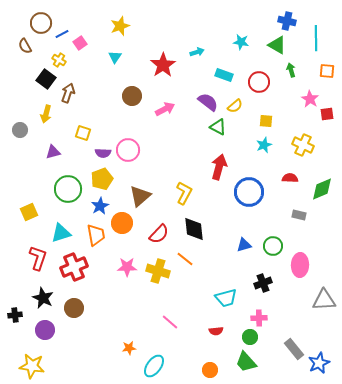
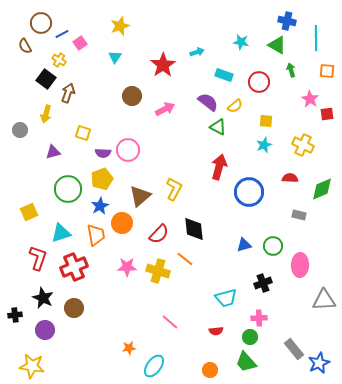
yellow L-shape at (184, 193): moved 10 px left, 4 px up
